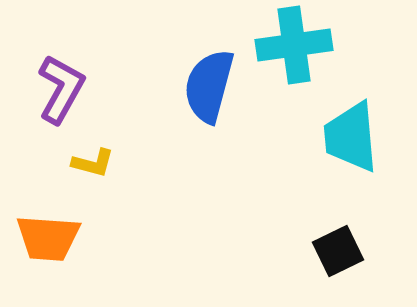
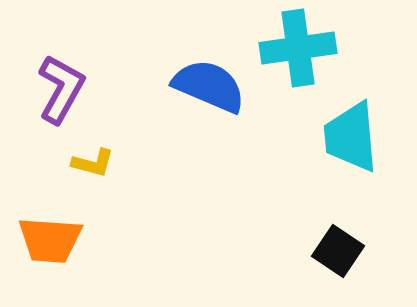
cyan cross: moved 4 px right, 3 px down
blue semicircle: rotated 98 degrees clockwise
orange trapezoid: moved 2 px right, 2 px down
black square: rotated 30 degrees counterclockwise
